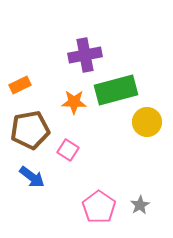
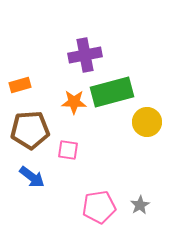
orange rectangle: rotated 10 degrees clockwise
green rectangle: moved 4 px left, 2 px down
brown pentagon: rotated 6 degrees clockwise
pink square: rotated 25 degrees counterclockwise
pink pentagon: rotated 28 degrees clockwise
